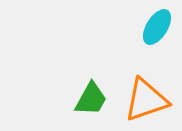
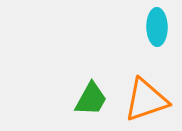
cyan ellipse: rotated 33 degrees counterclockwise
